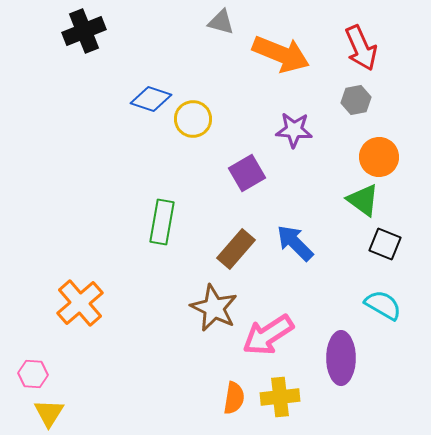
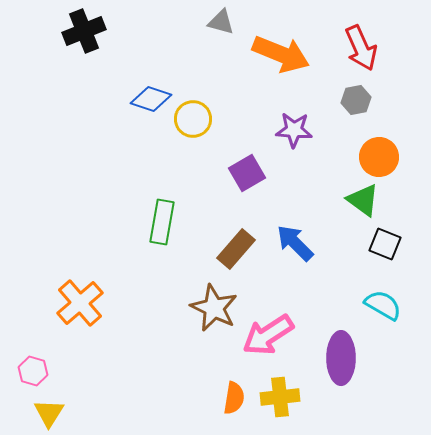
pink hexagon: moved 3 px up; rotated 12 degrees clockwise
